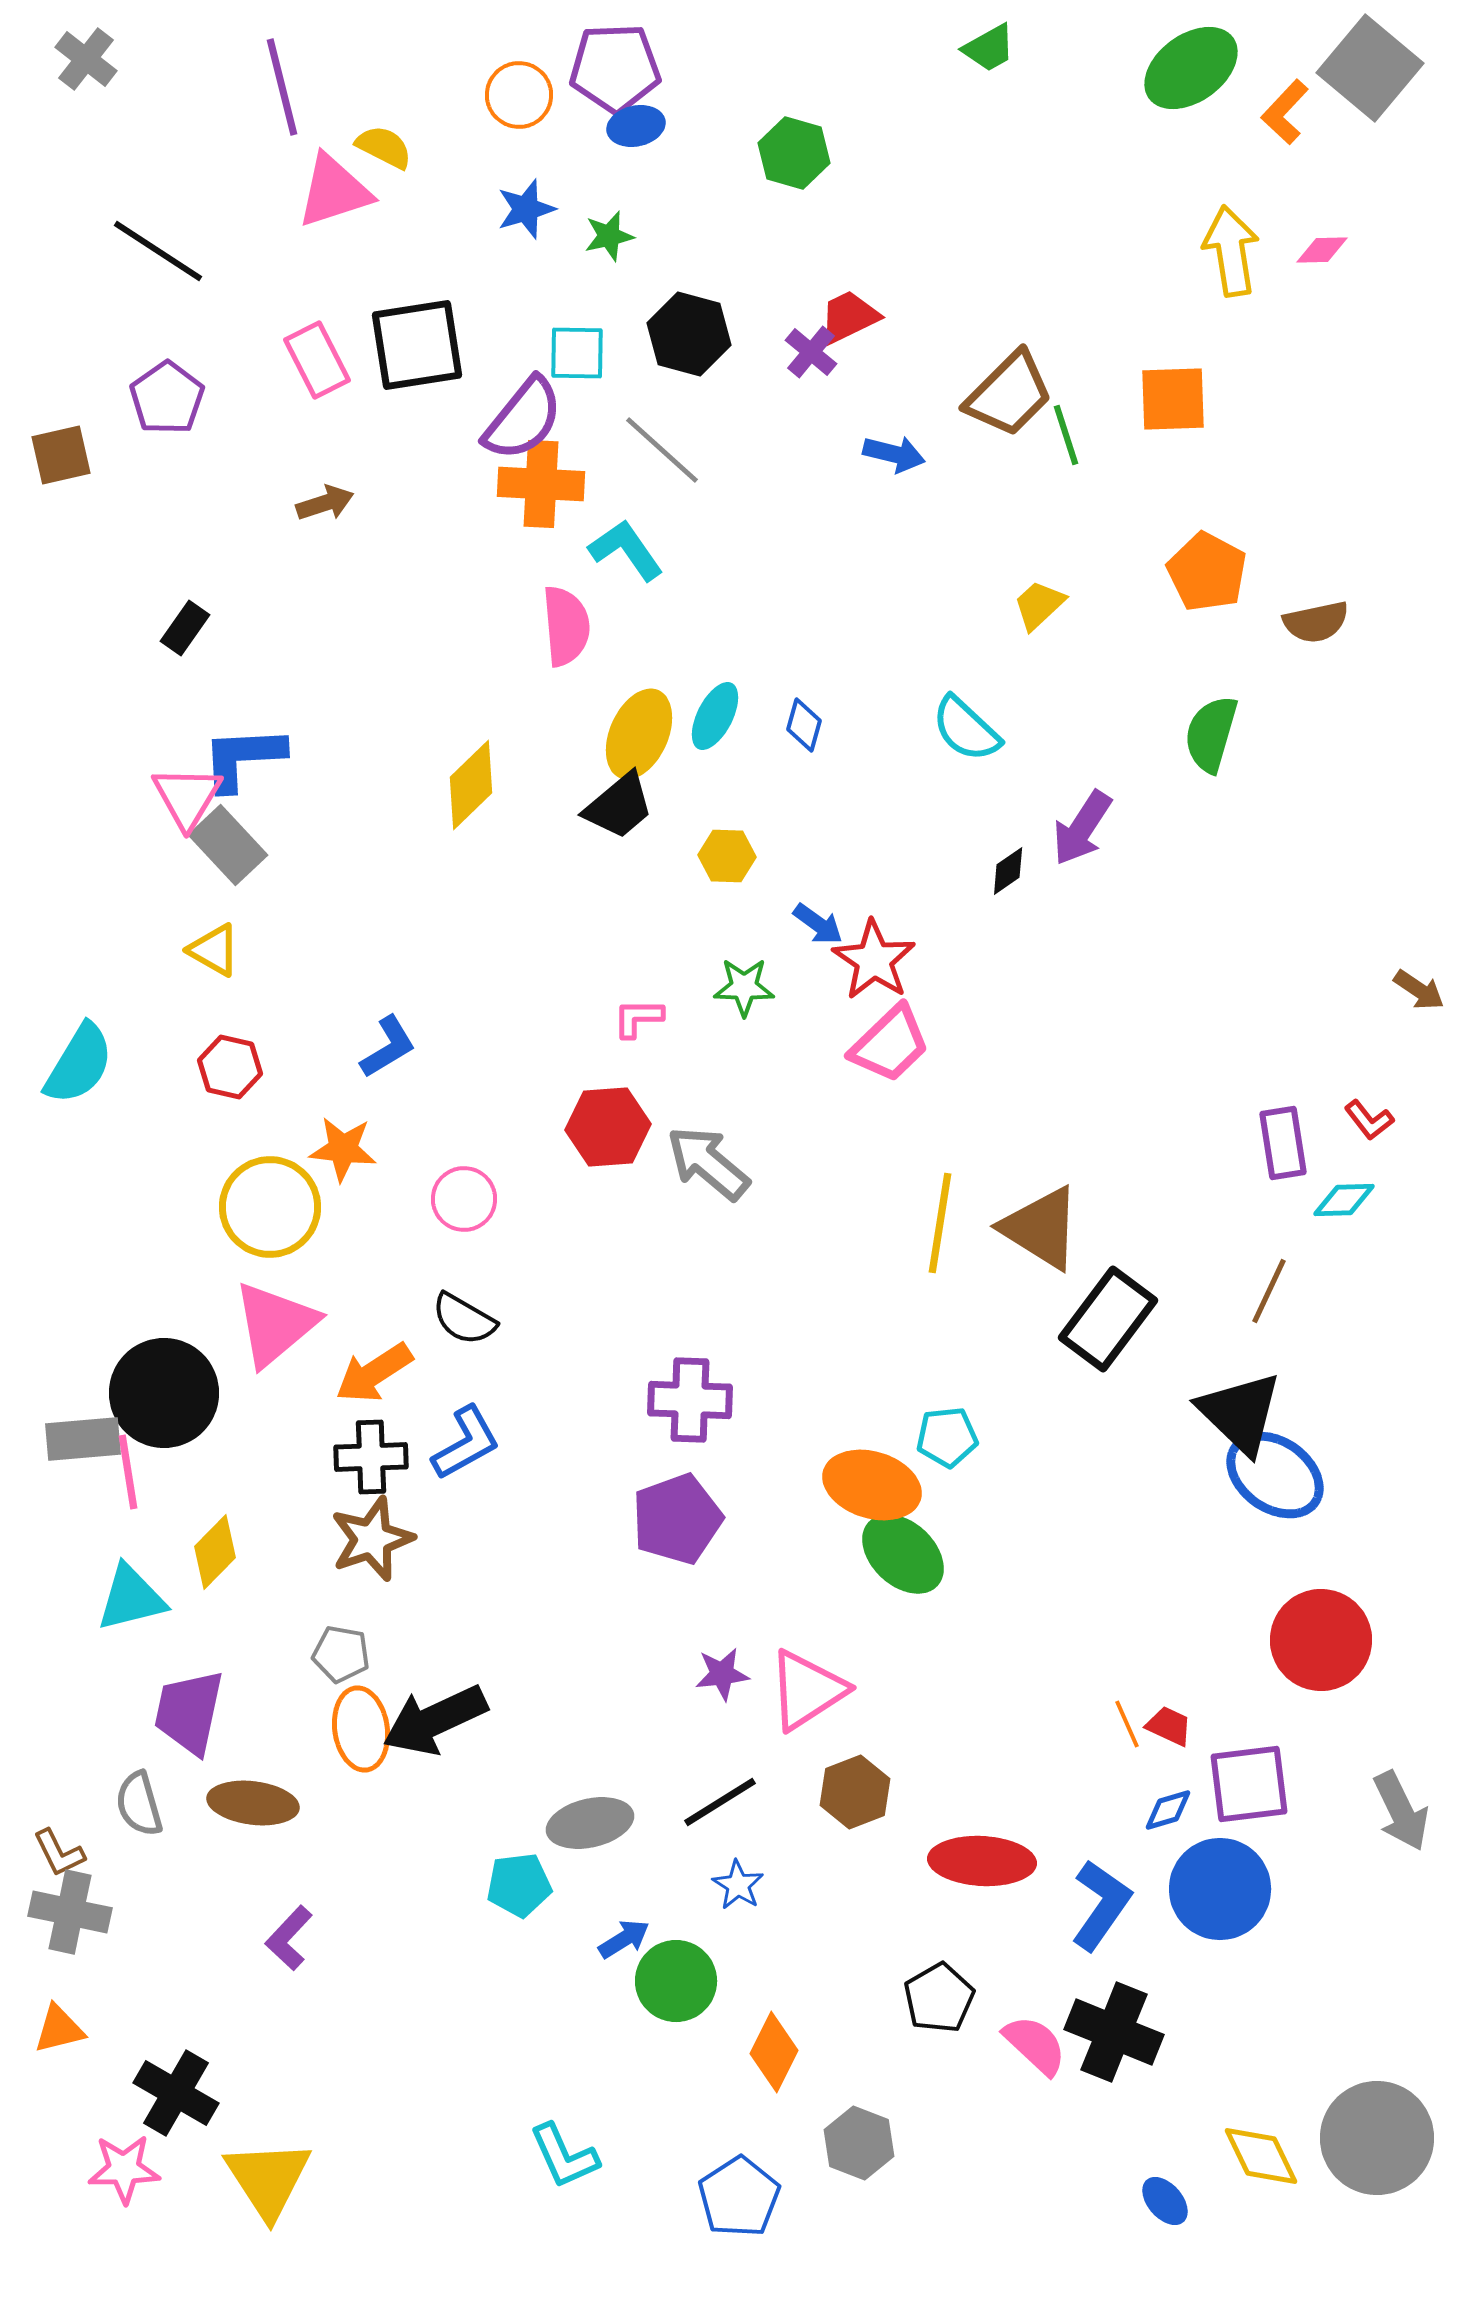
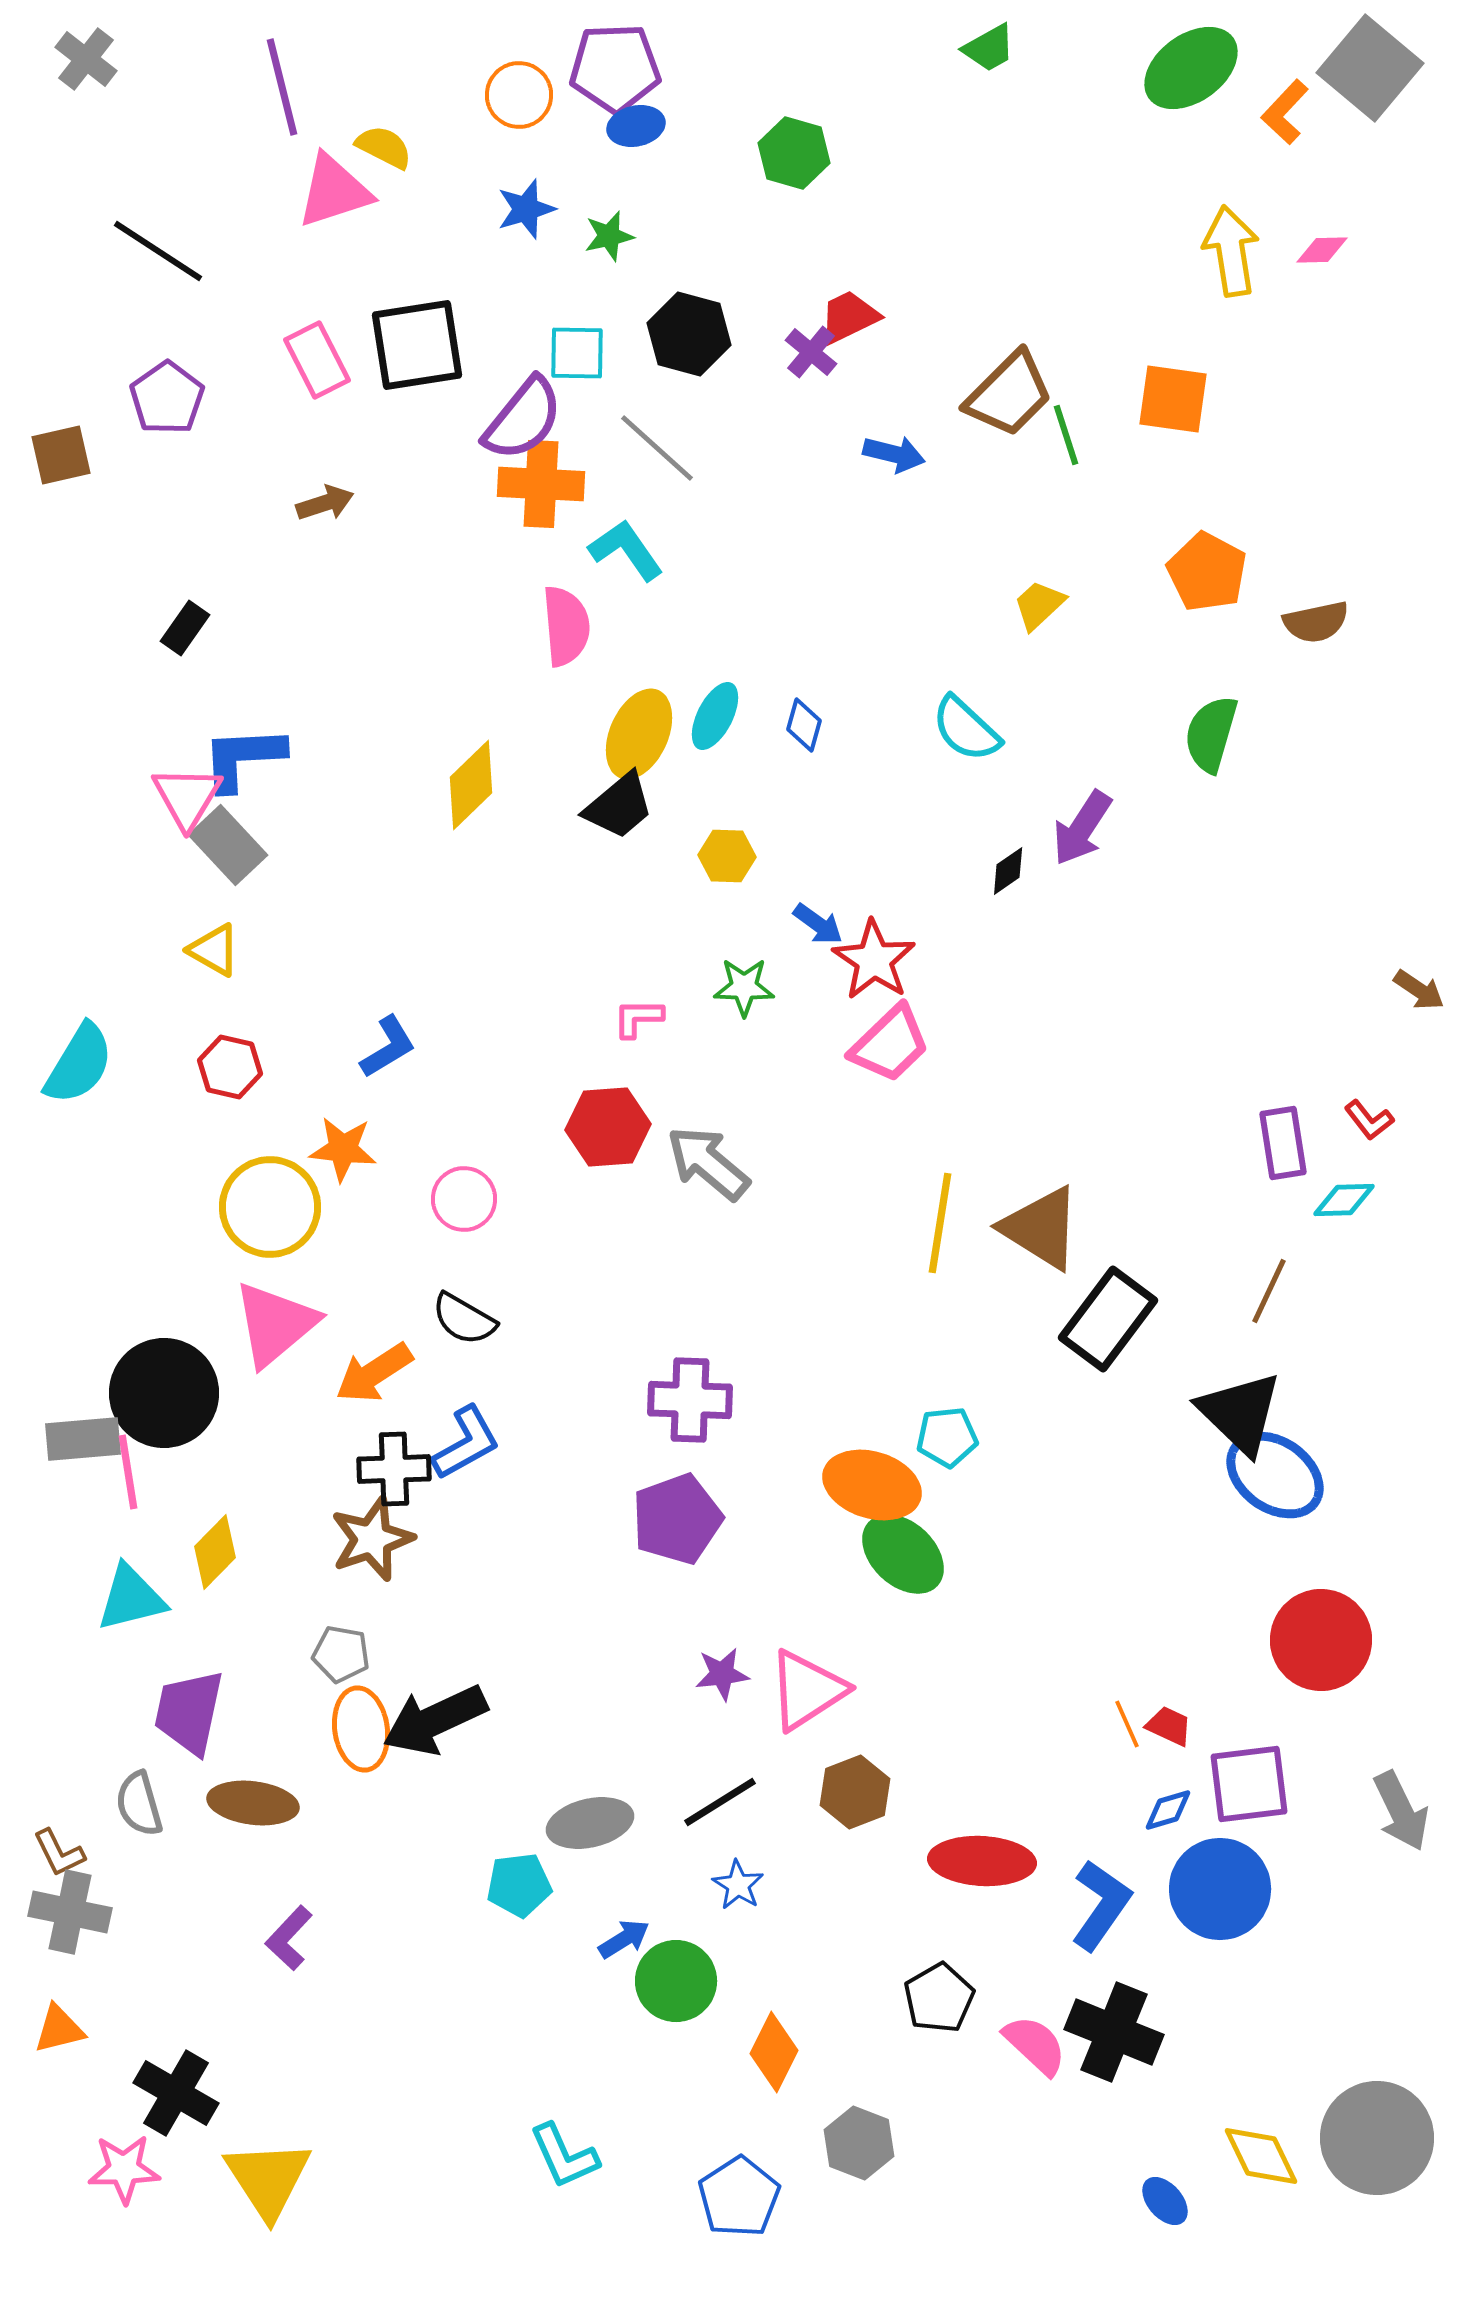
orange square at (1173, 399): rotated 10 degrees clockwise
gray line at (662, 450): moved 5 px left, 2 px up
black cross at (371, 1457): moved 23 px right, 12 px down
